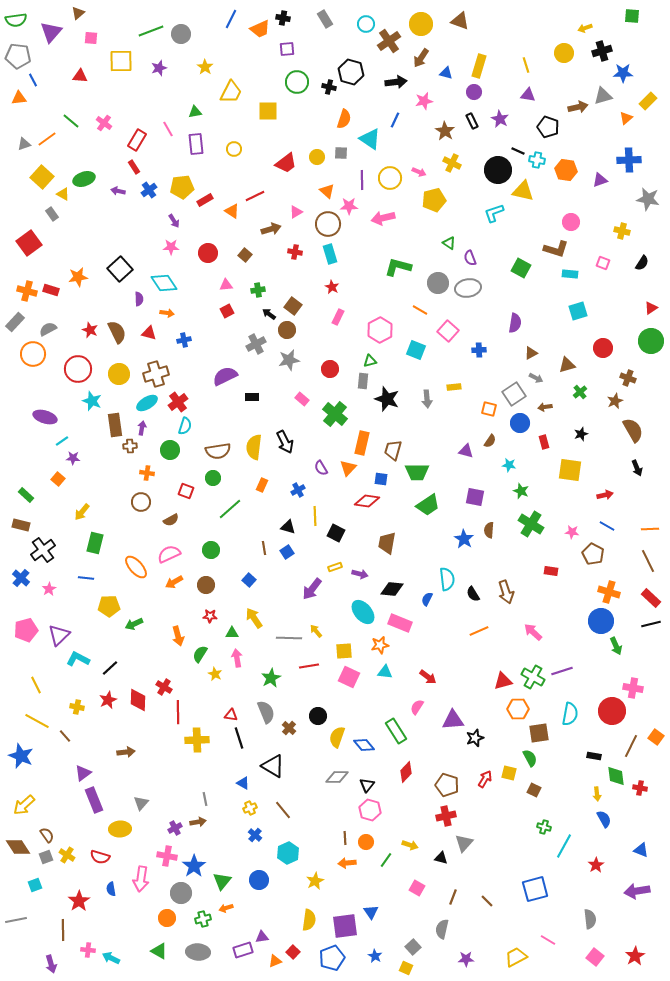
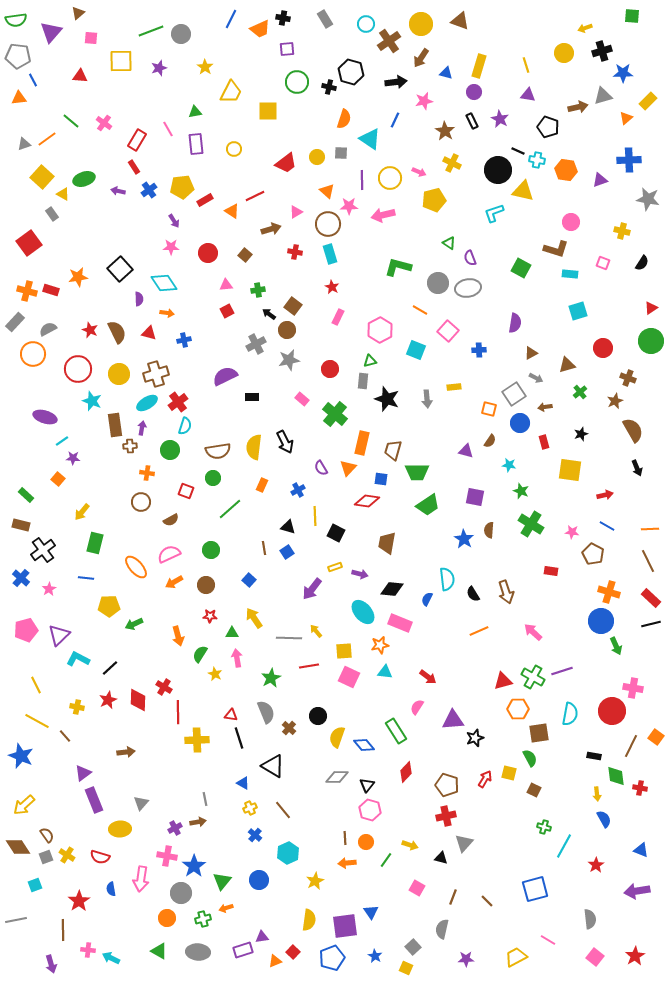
pink arrow at (383, 218): moved 3 px up
